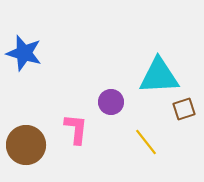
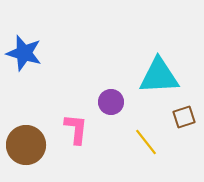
brown square: moved 8 px down
